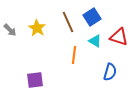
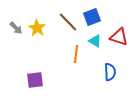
blue square: rotated 12 degrees clockwise
brown line: rotated 20 degrees counterclockwise
gray arrow: moved 6 px right, 2 px up
orange line: moved 2 px right, 1 px up
blue semicircle: rotated 18 degrees counterclockwise
